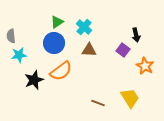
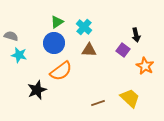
gray semicircle: rotated 112 degrees clockwise
cyan star: rotated 21 degrees clockwise
black star: moved 3 px right, 10 px down
yellow trapezoid: rotated 15 degrees counterclockwise
brown line: rotated 40 degrees counterclockwise
